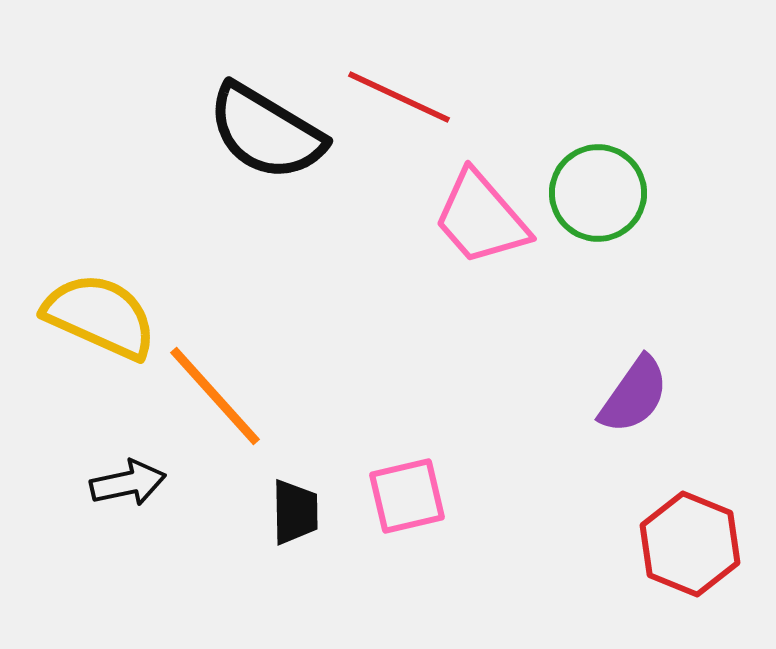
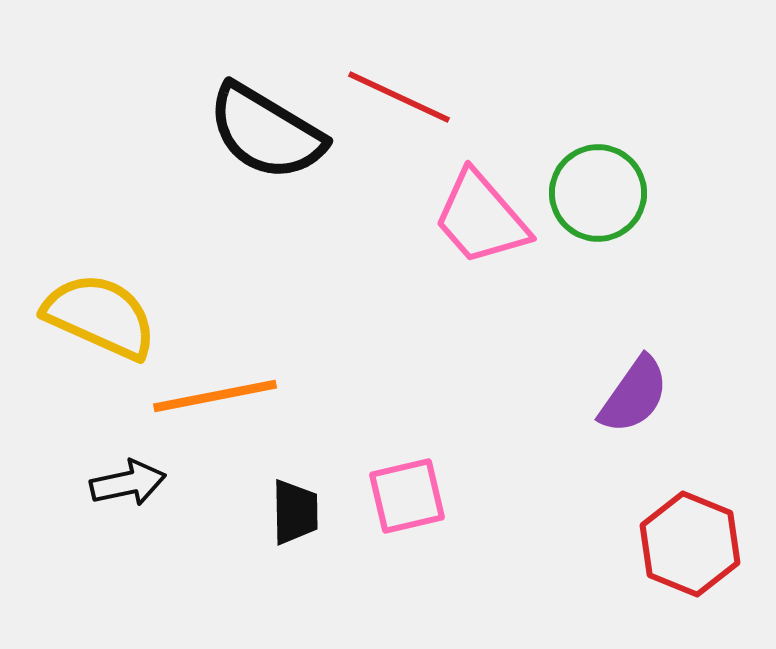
orange line: rotated 59 degrees counterclockwise
